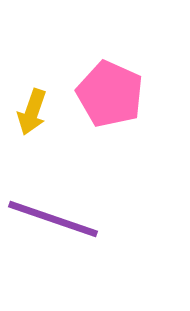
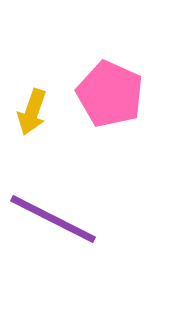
purple line: rotated 8 degrees clockwise
